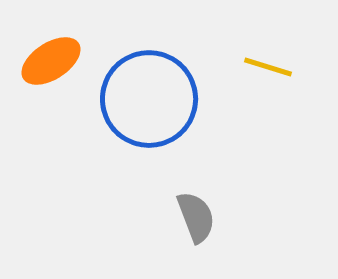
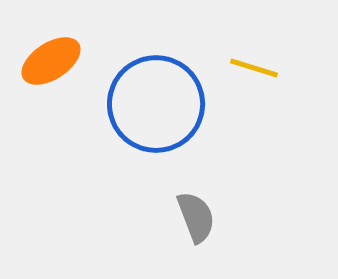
yellow line: moved 14 px left, 1 px down
blue circle: moved 7 px right, 5 px down
